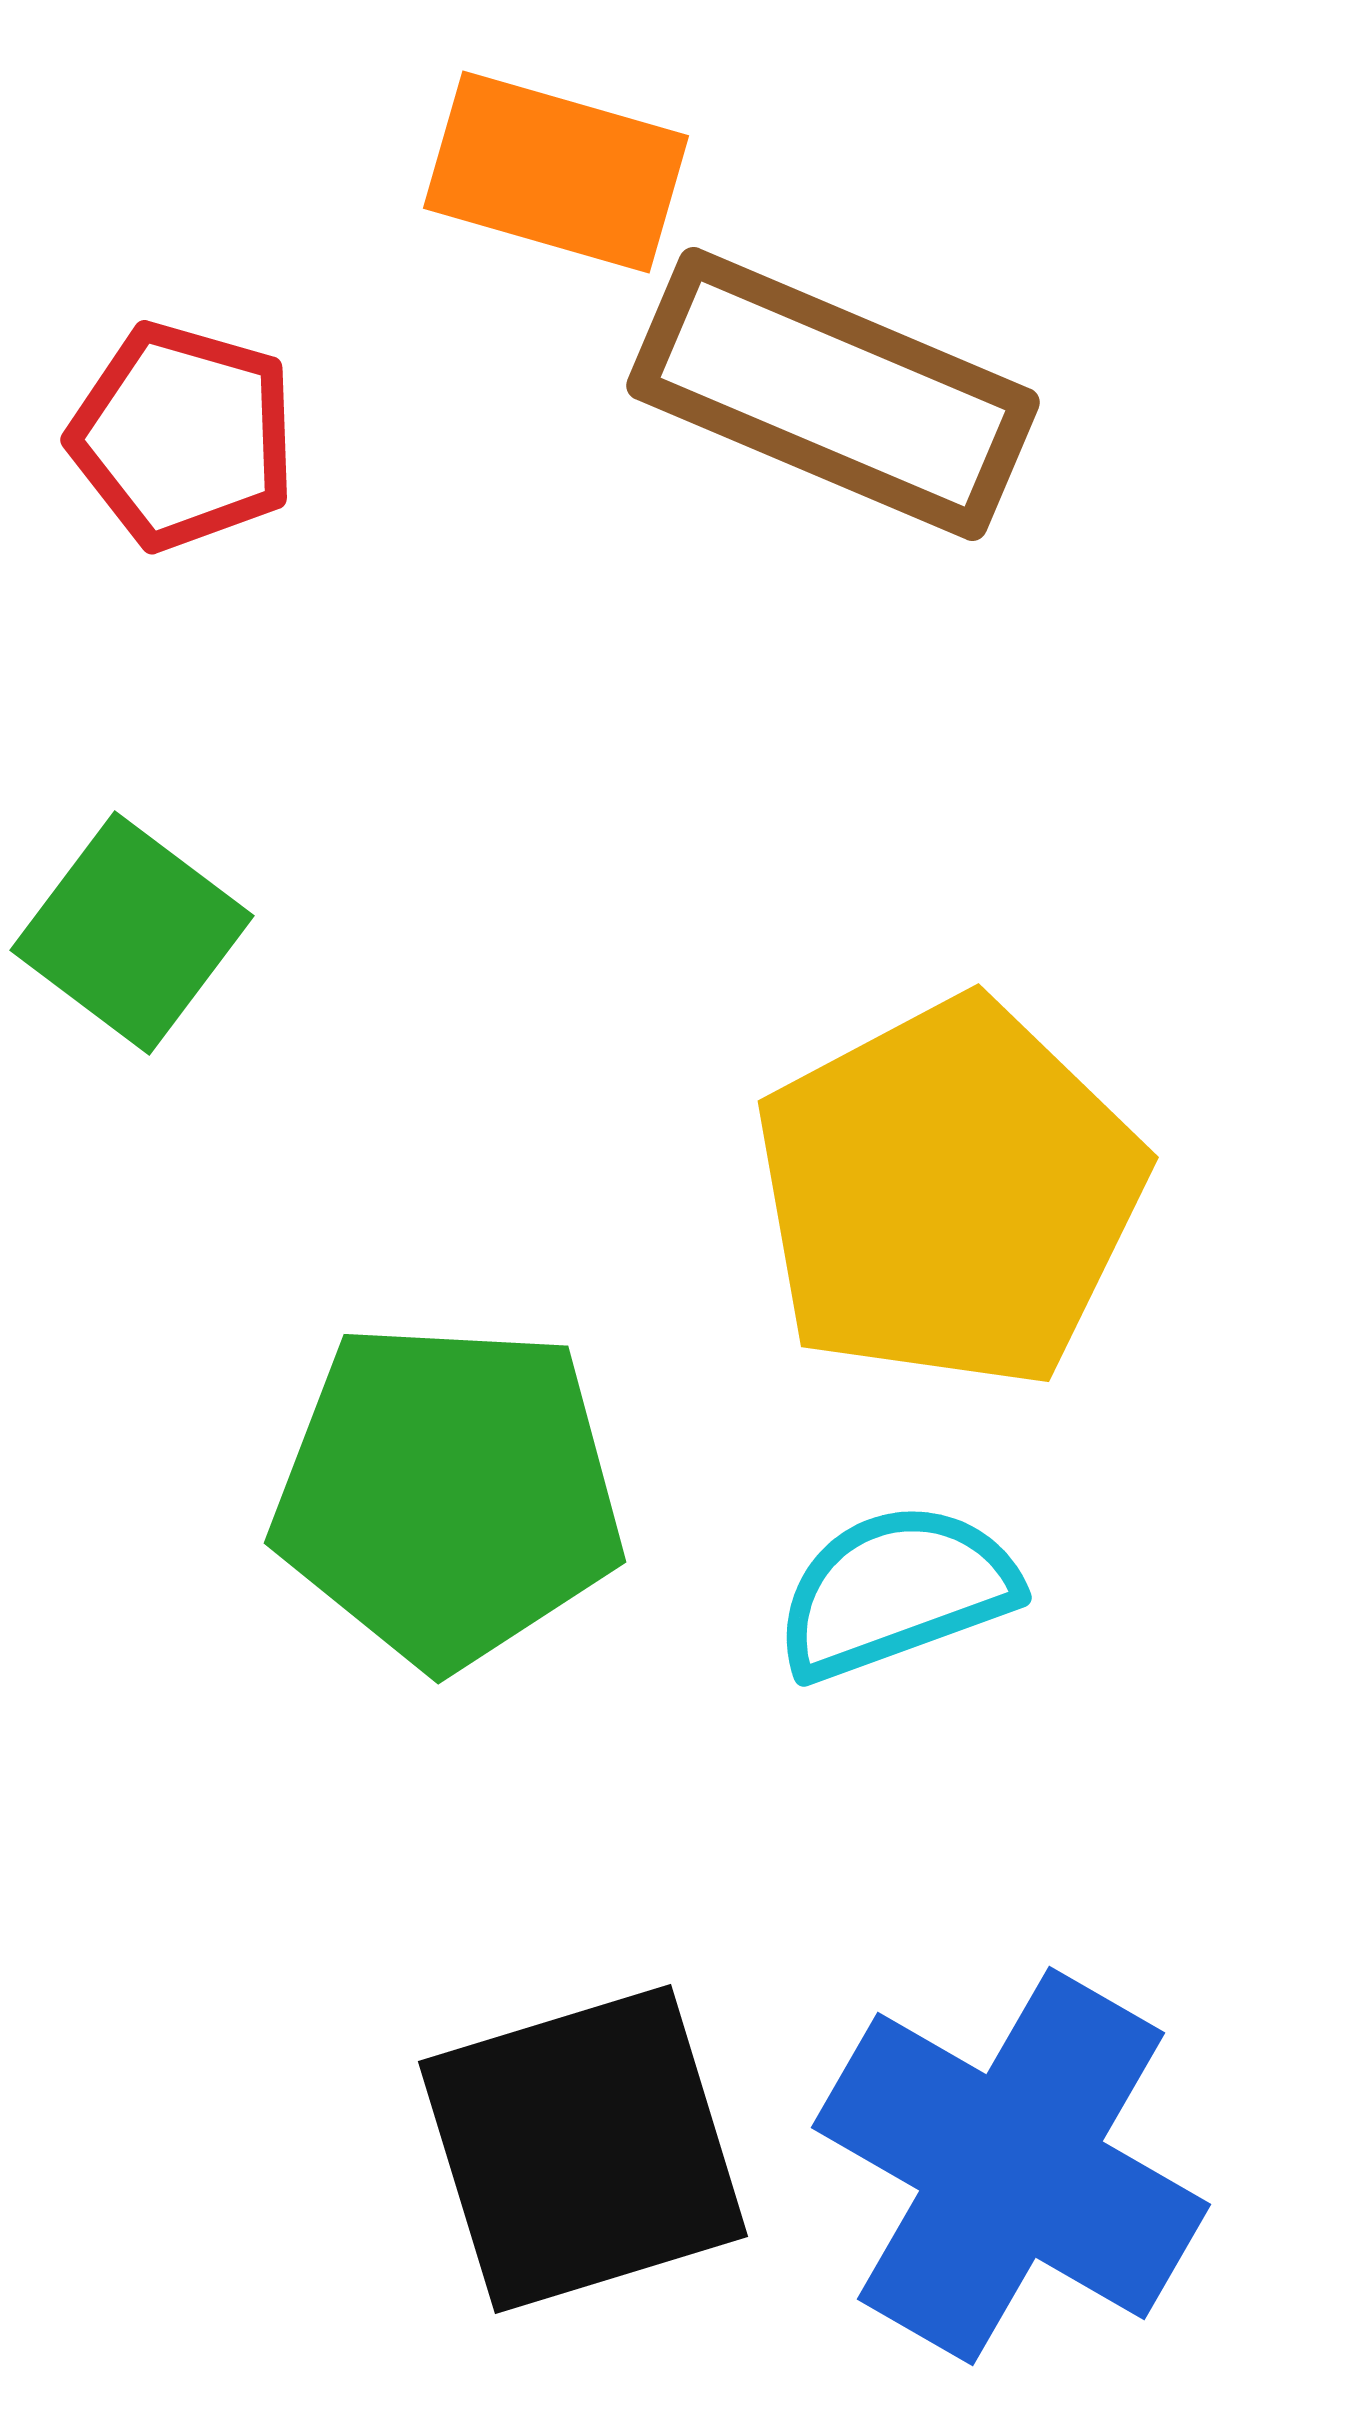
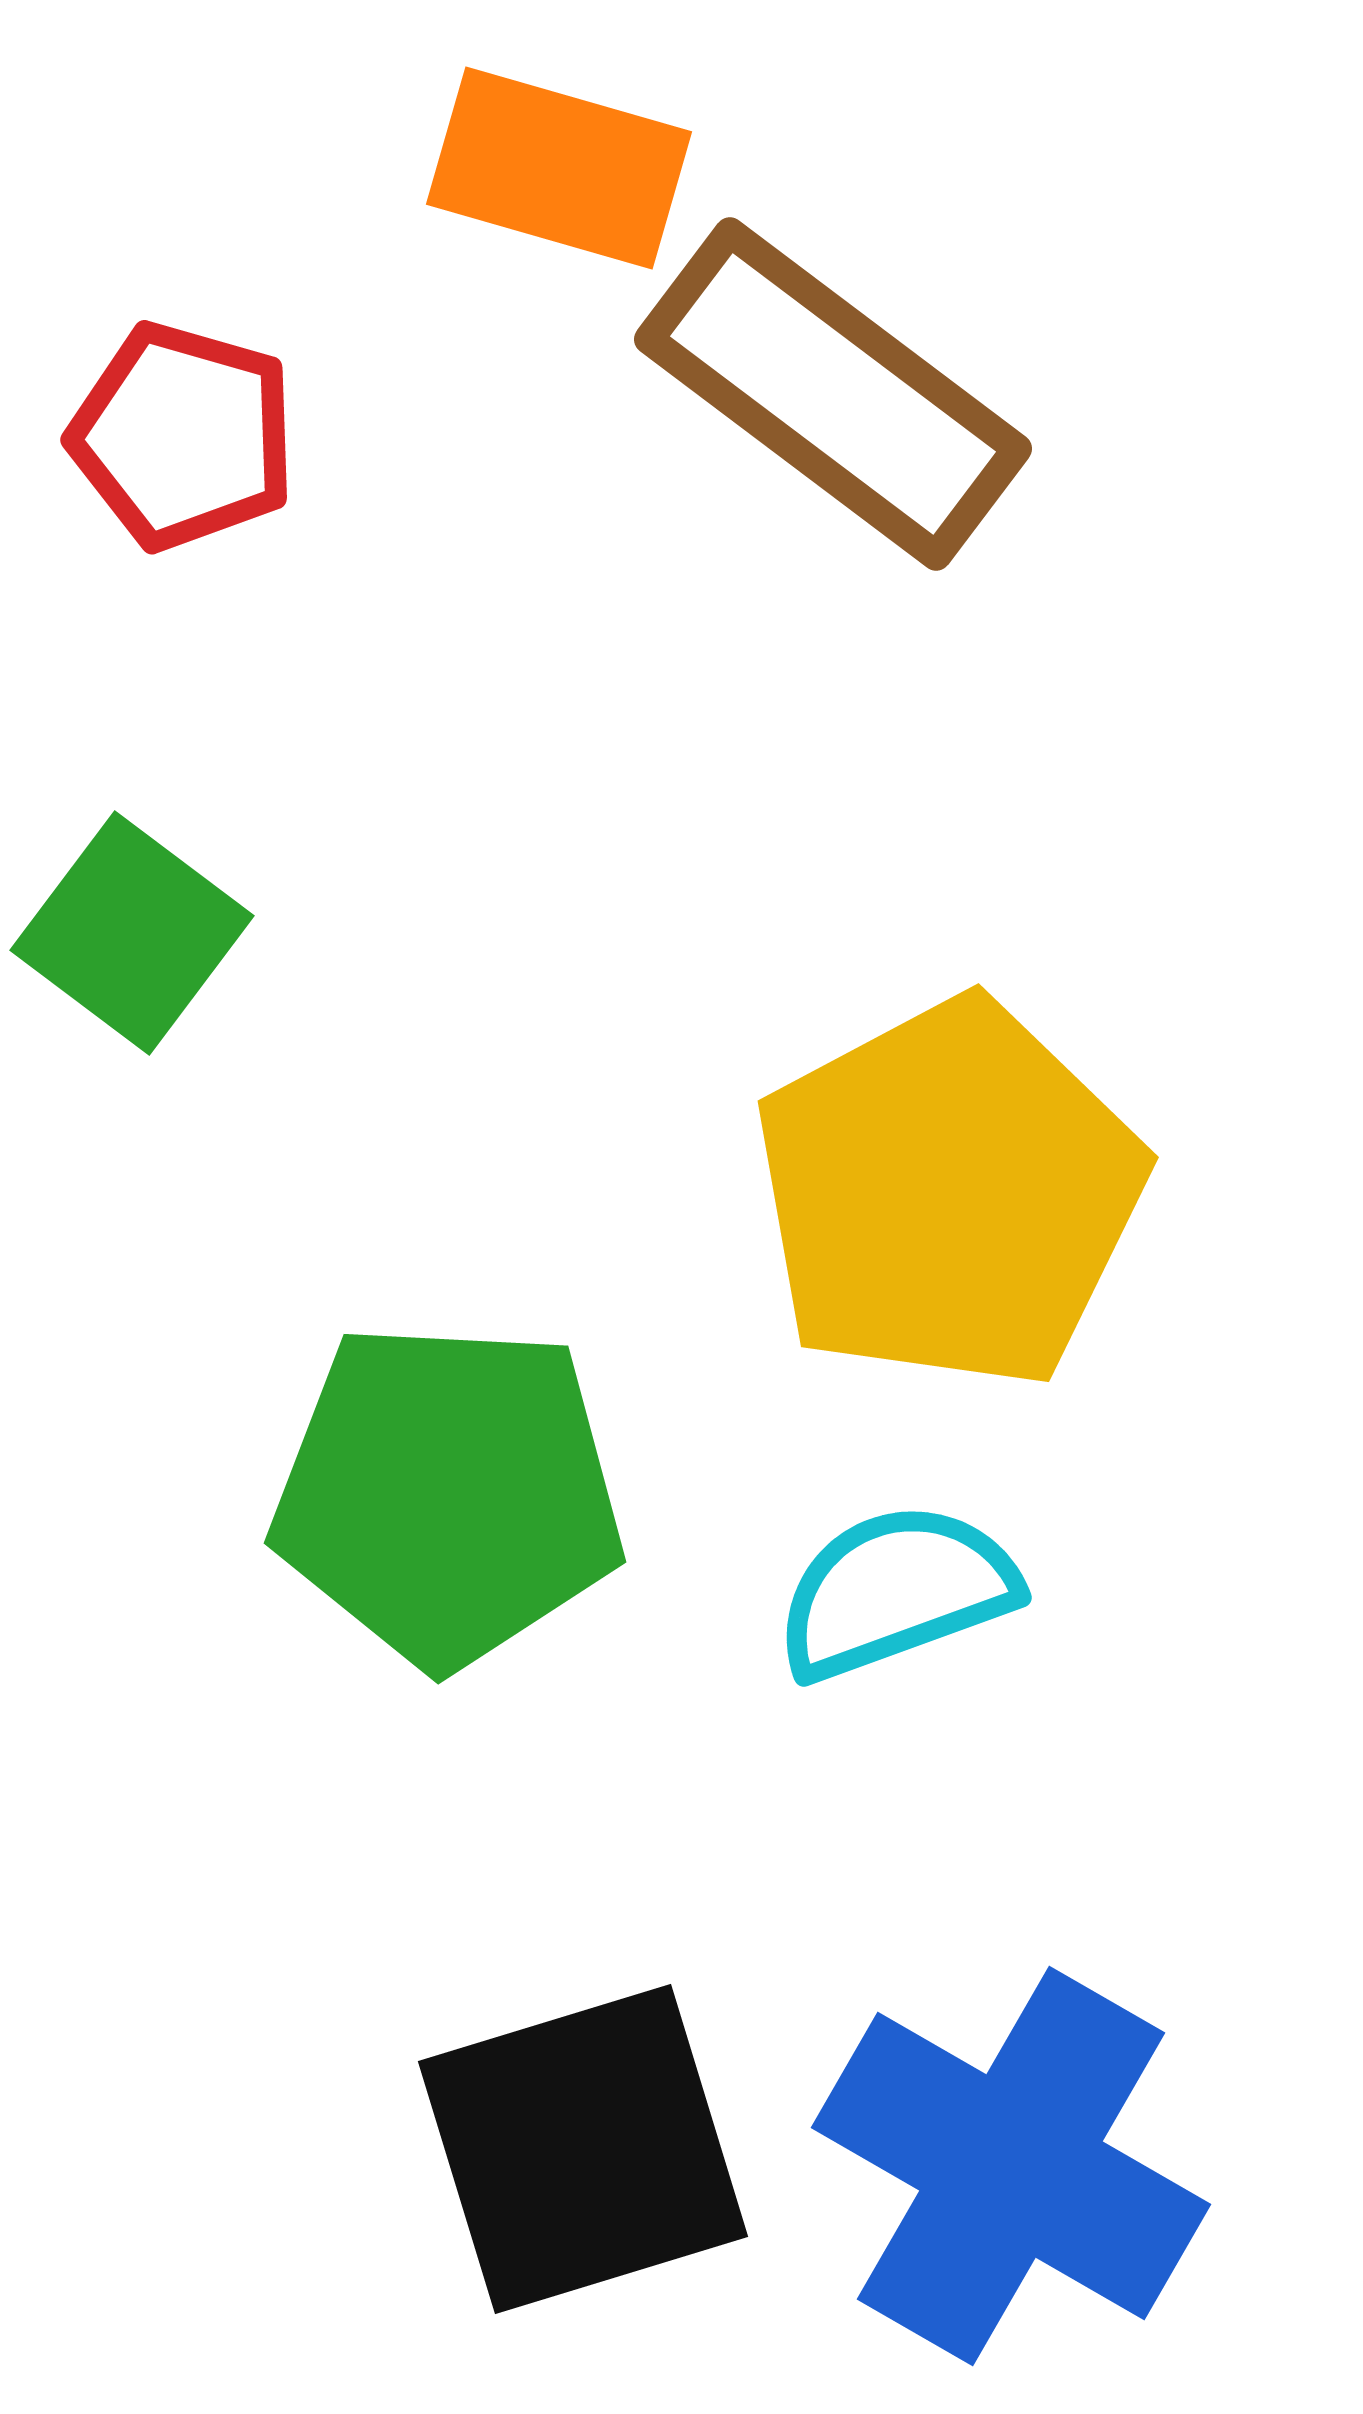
orange rectangle: moved 3 px right, 4 px up
brown rectangle: rotated 14 degrees clockwise
